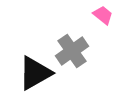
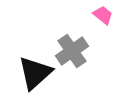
black triangle: rotated 12 degrees counterclockwise
